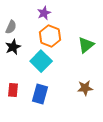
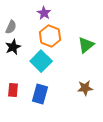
purple star: rotated 16 degrees counterclockwise
